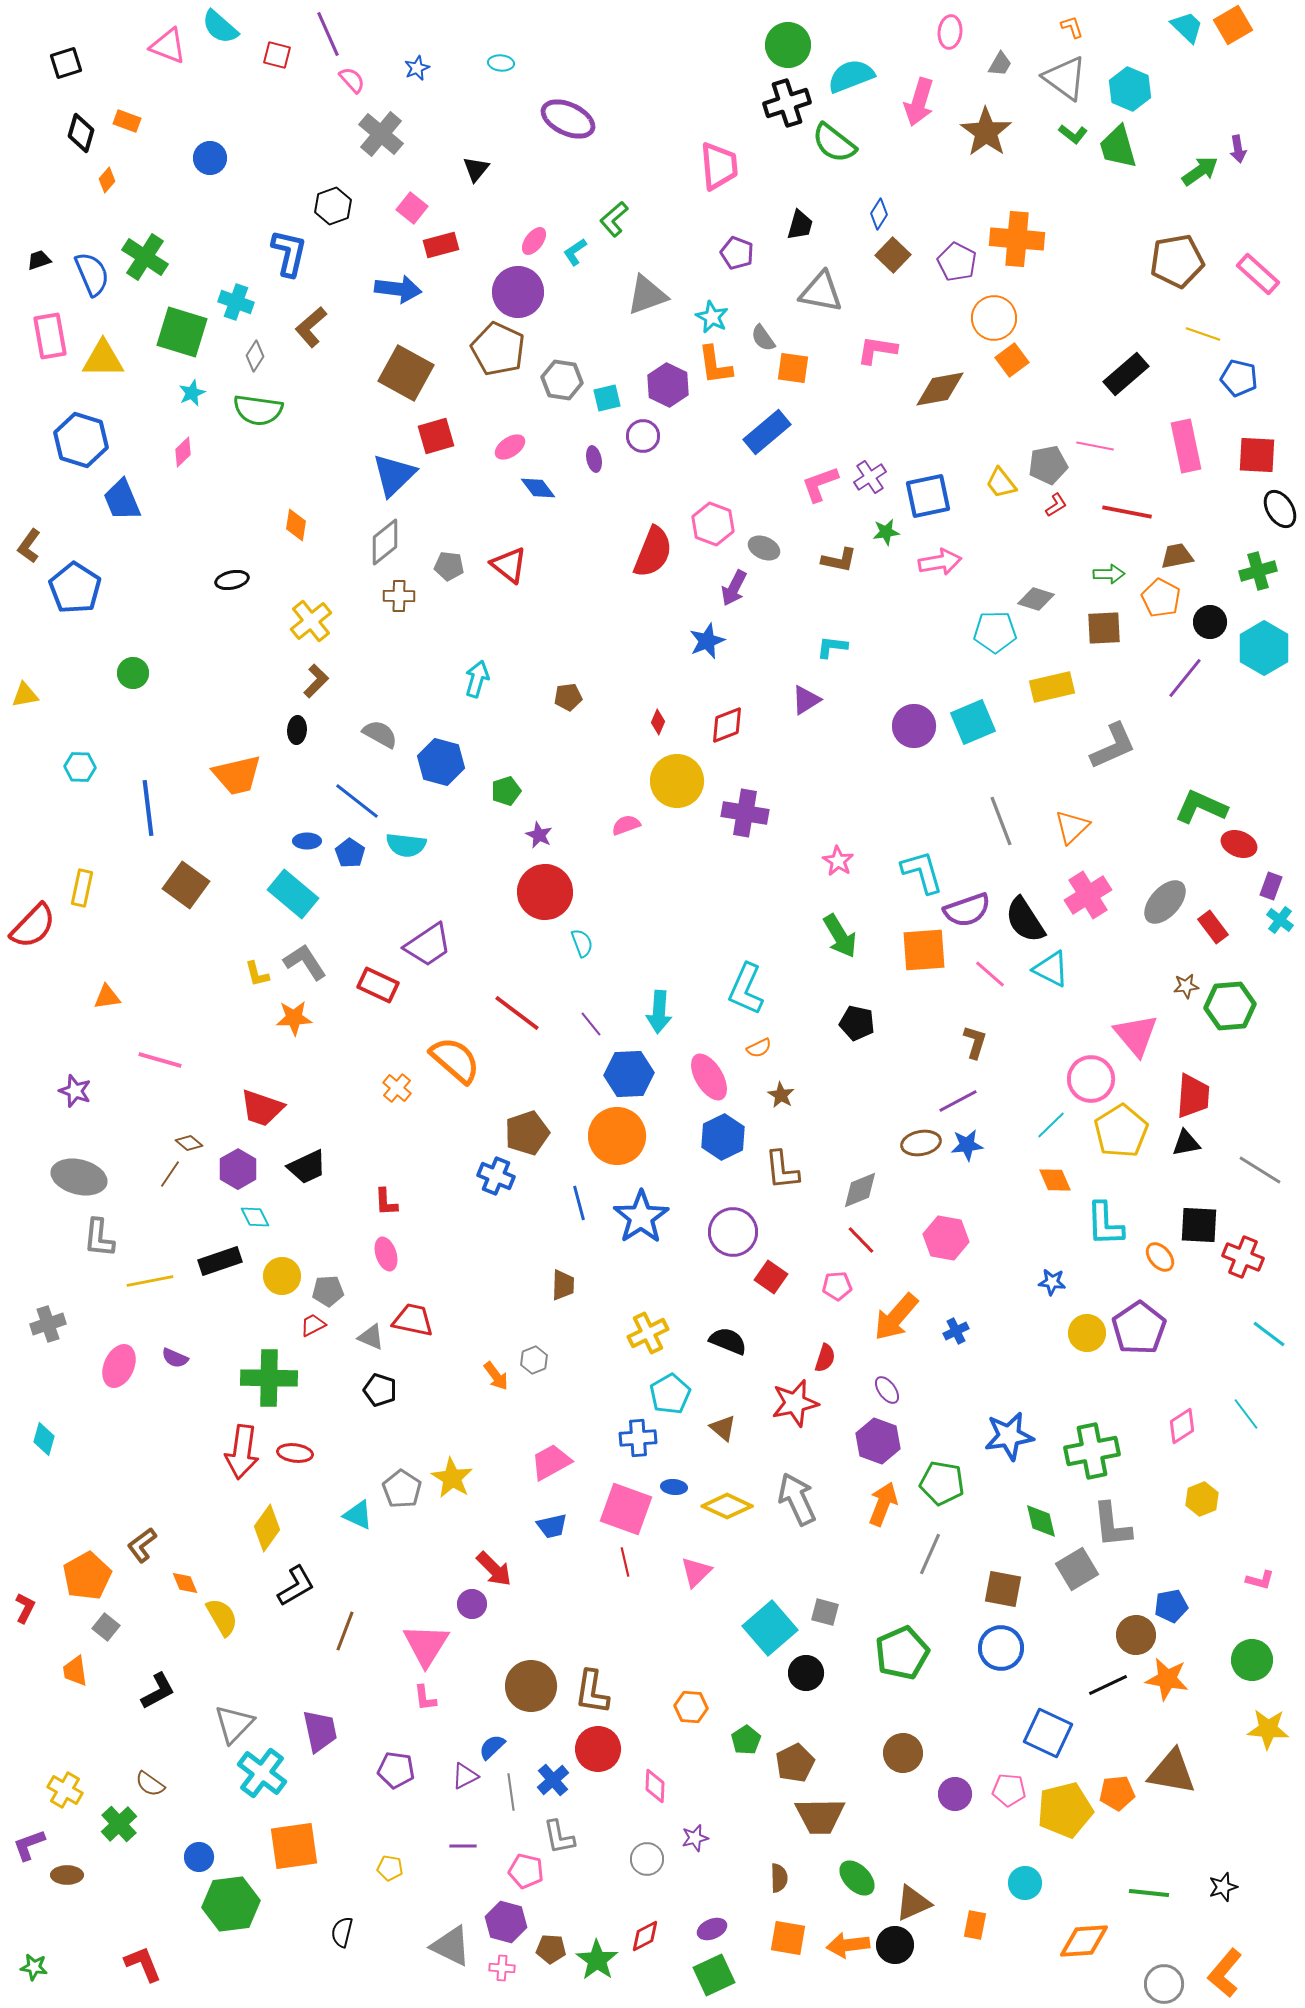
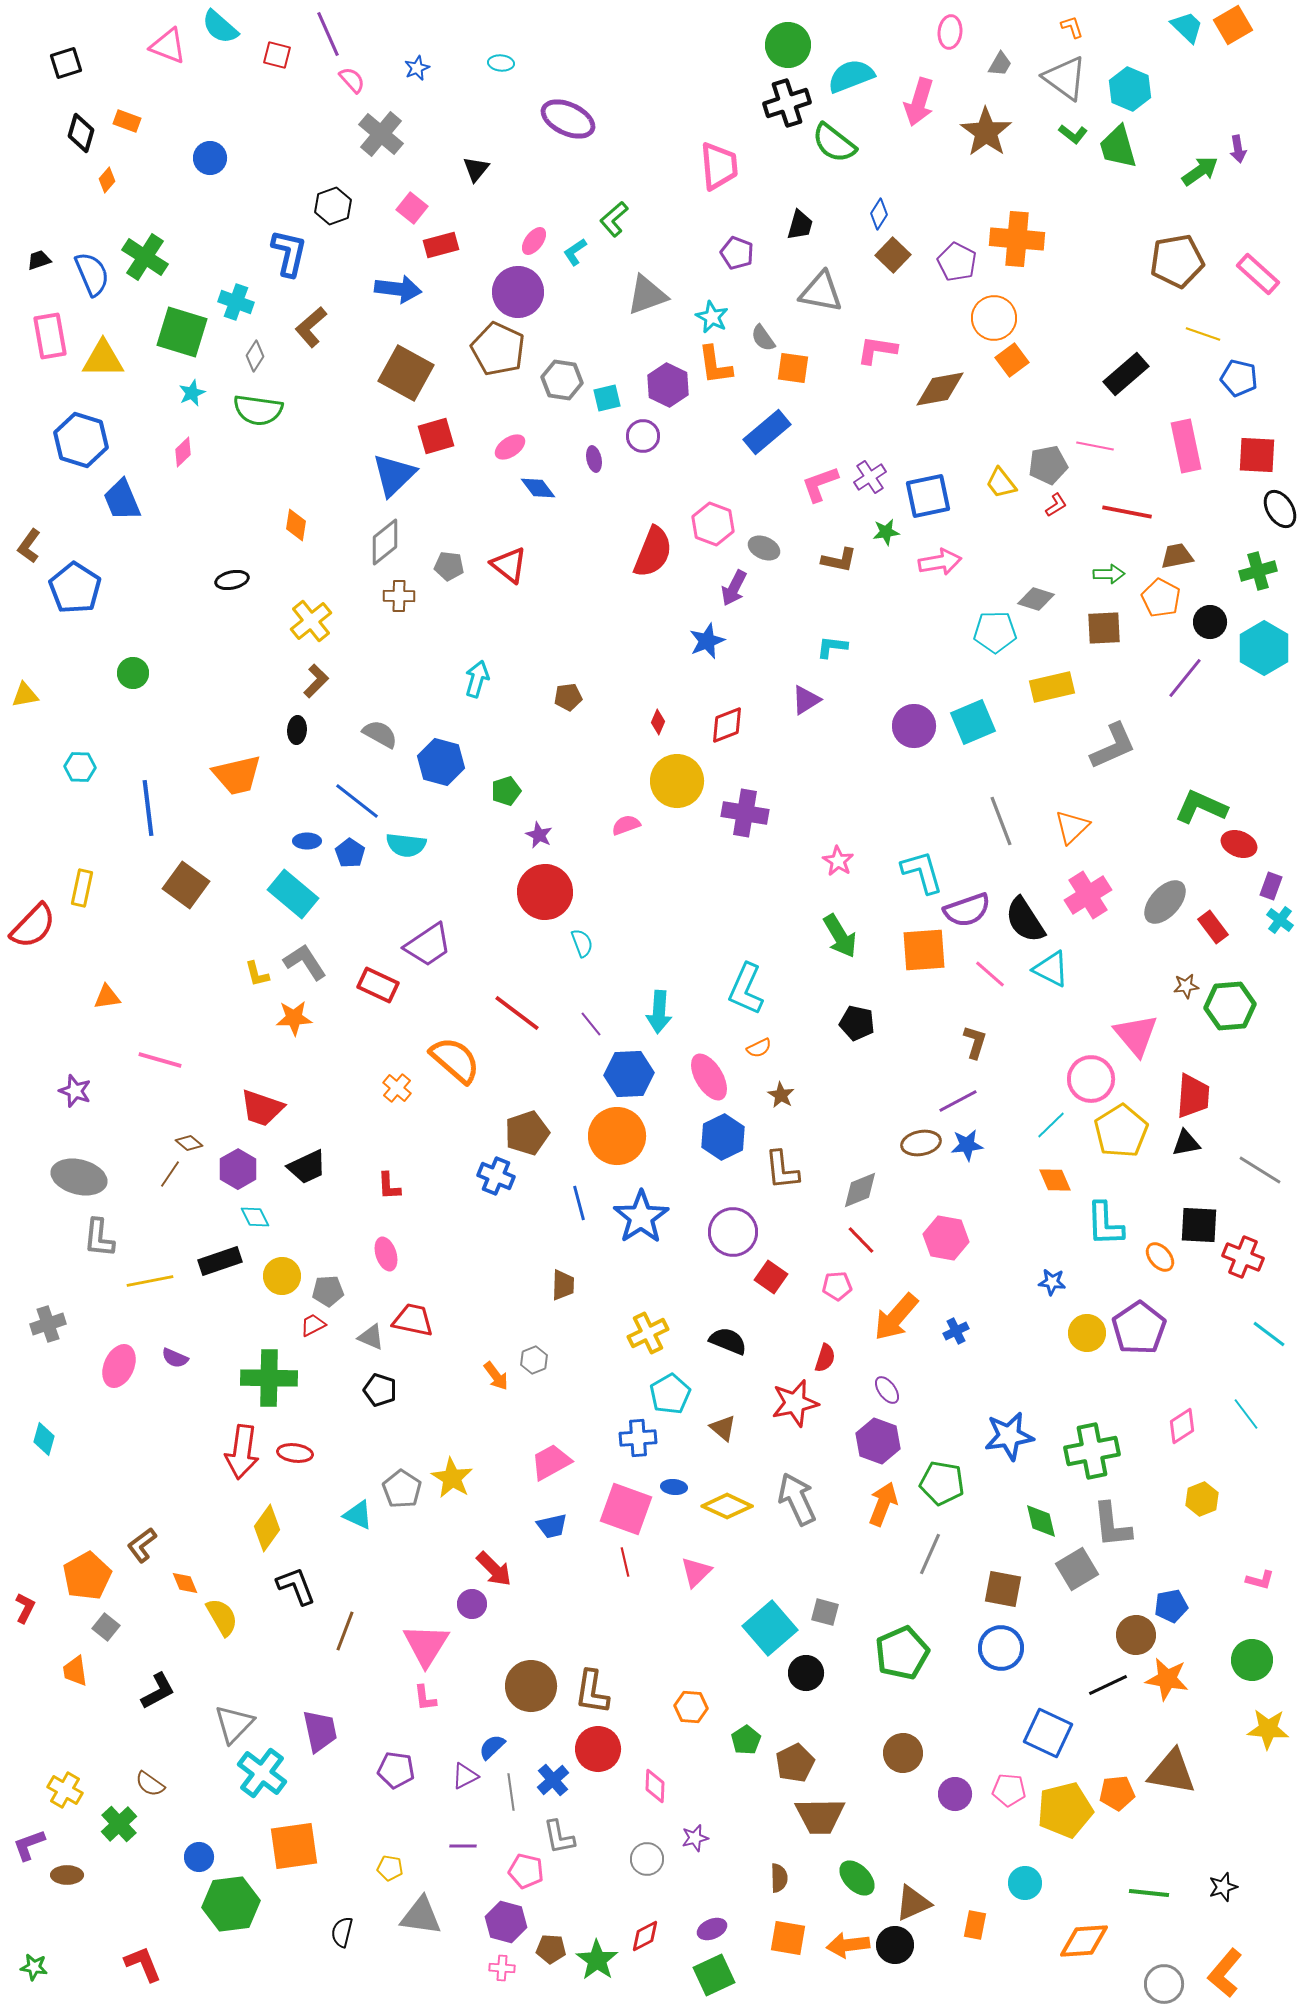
red L-shape at (386, 1202): moved 3 px right, 16 px up
black L-shape at (296, 1586): rotated 81 degrees counterclockwise
gray triangle at (451, 1946): moved 30 px left, 30 px up; rotated 18 degrees counterclockwise
